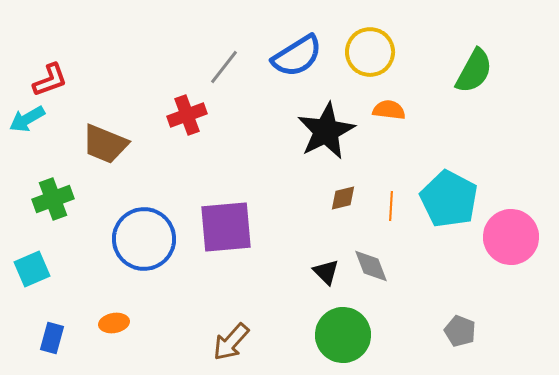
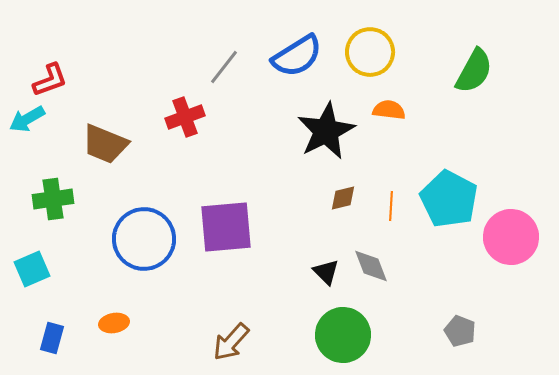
red cross: moved 2 px left, 2 px down
green cross: rotated 12 degrees clockwise
